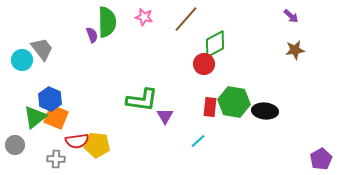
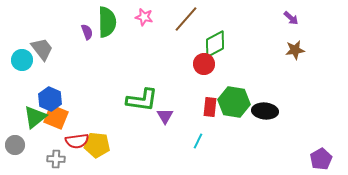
purple arrow: moved 2 px down
purple semicircle: moved 5 px left, 3 px up
cyan line: rotated 21 degrees counterclockwise
